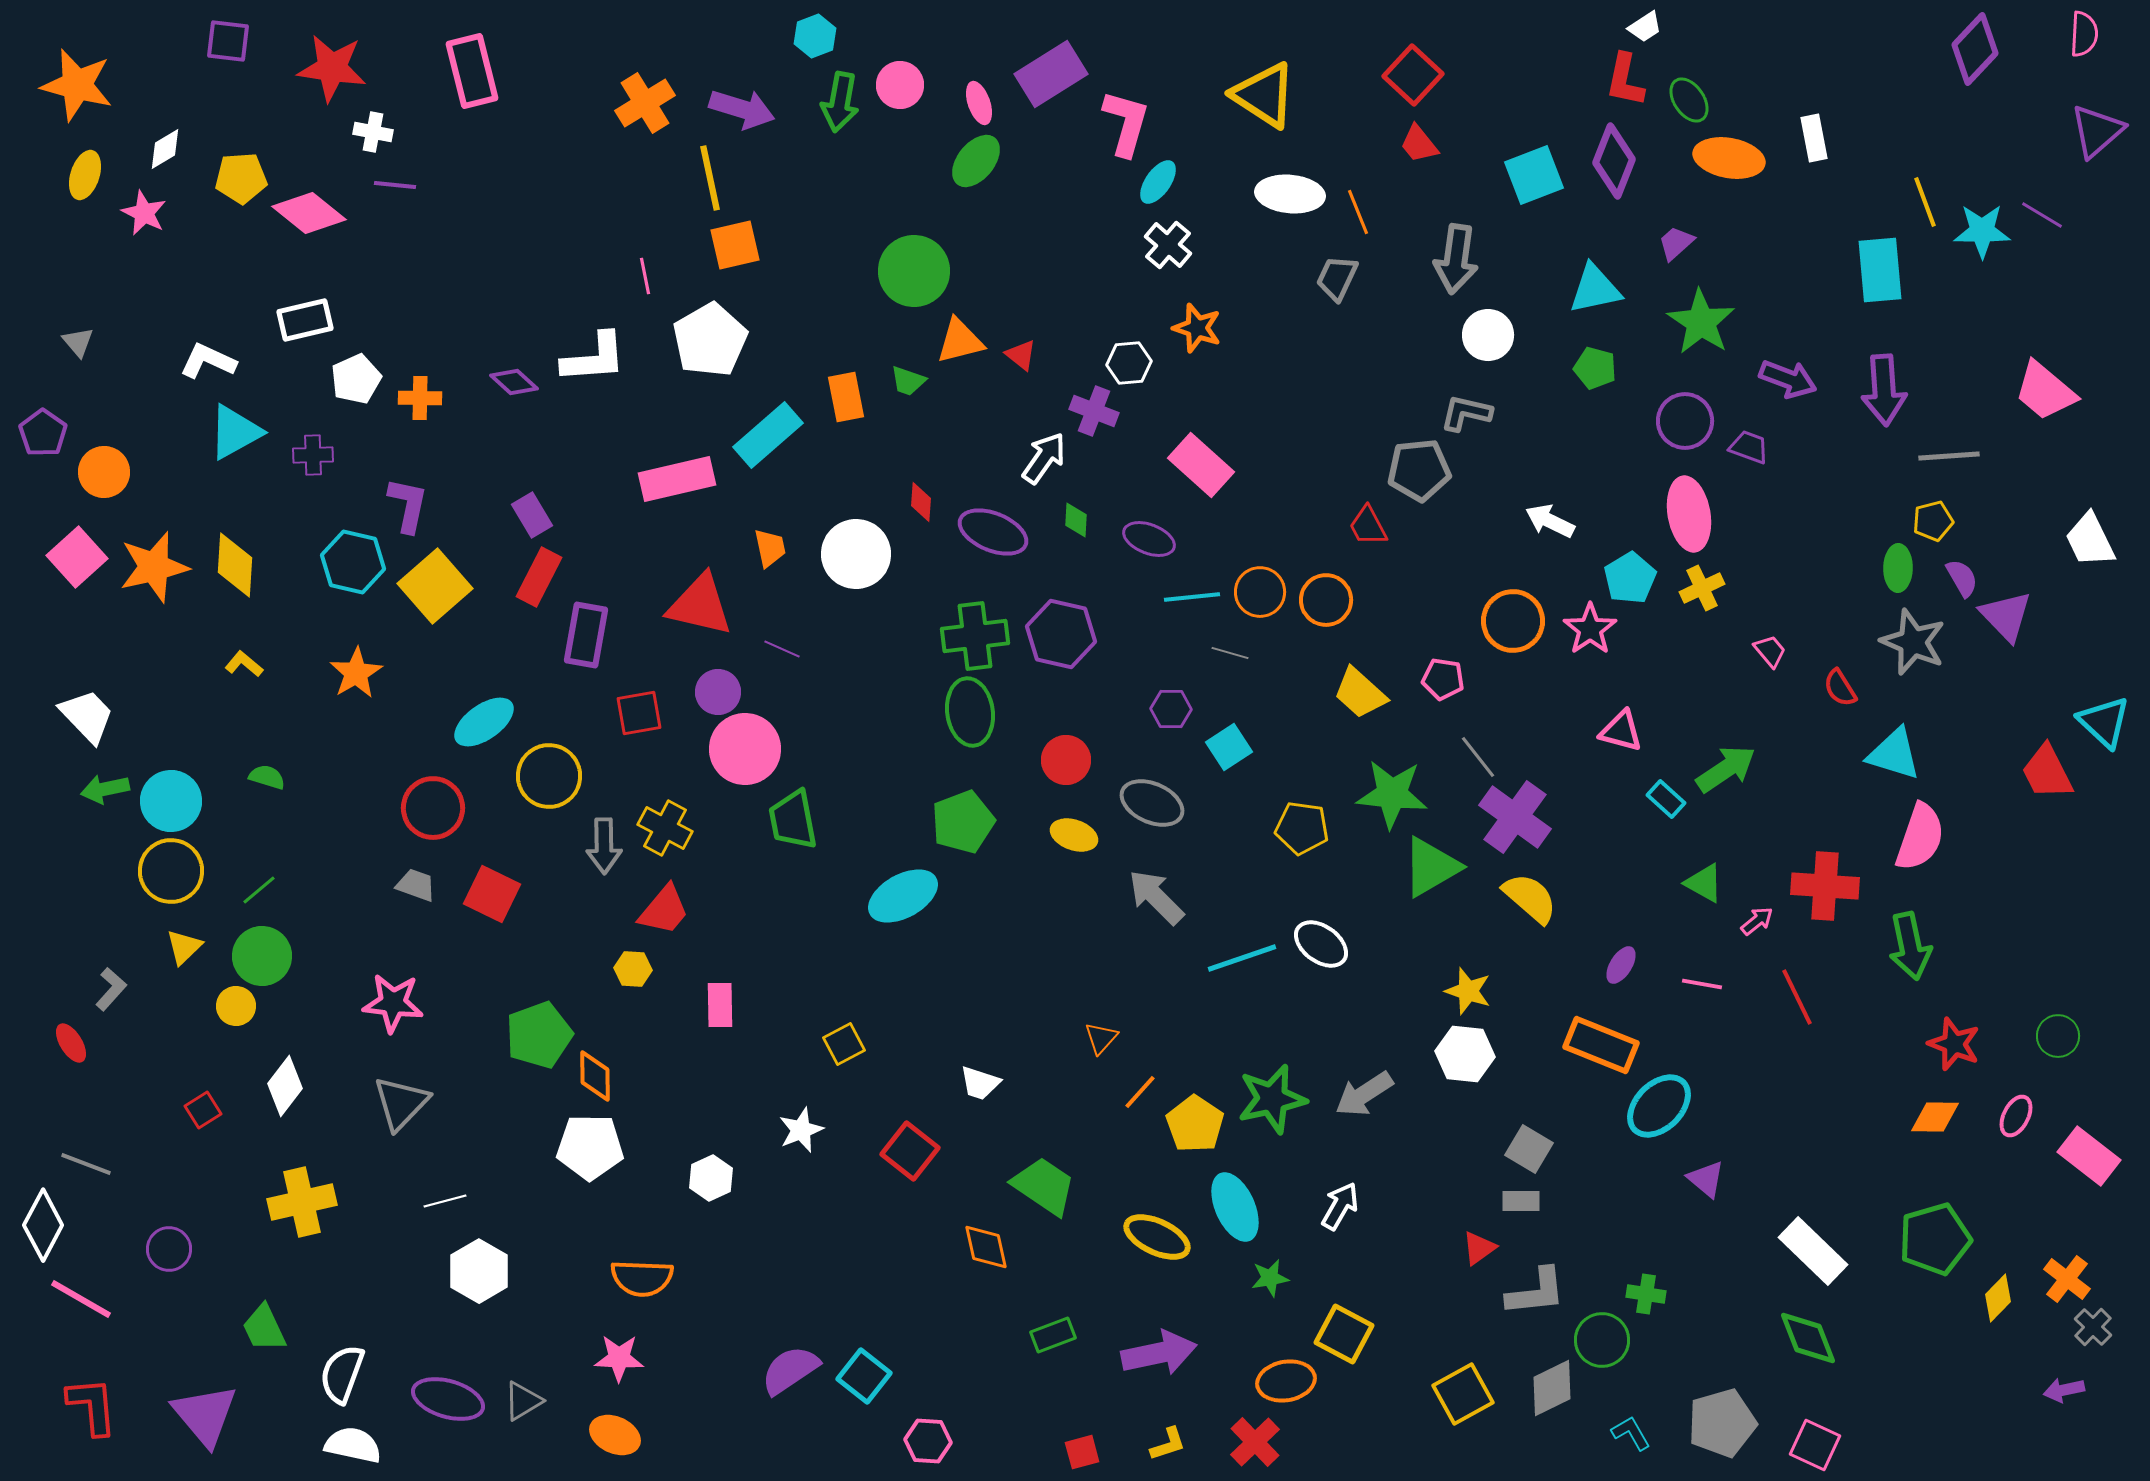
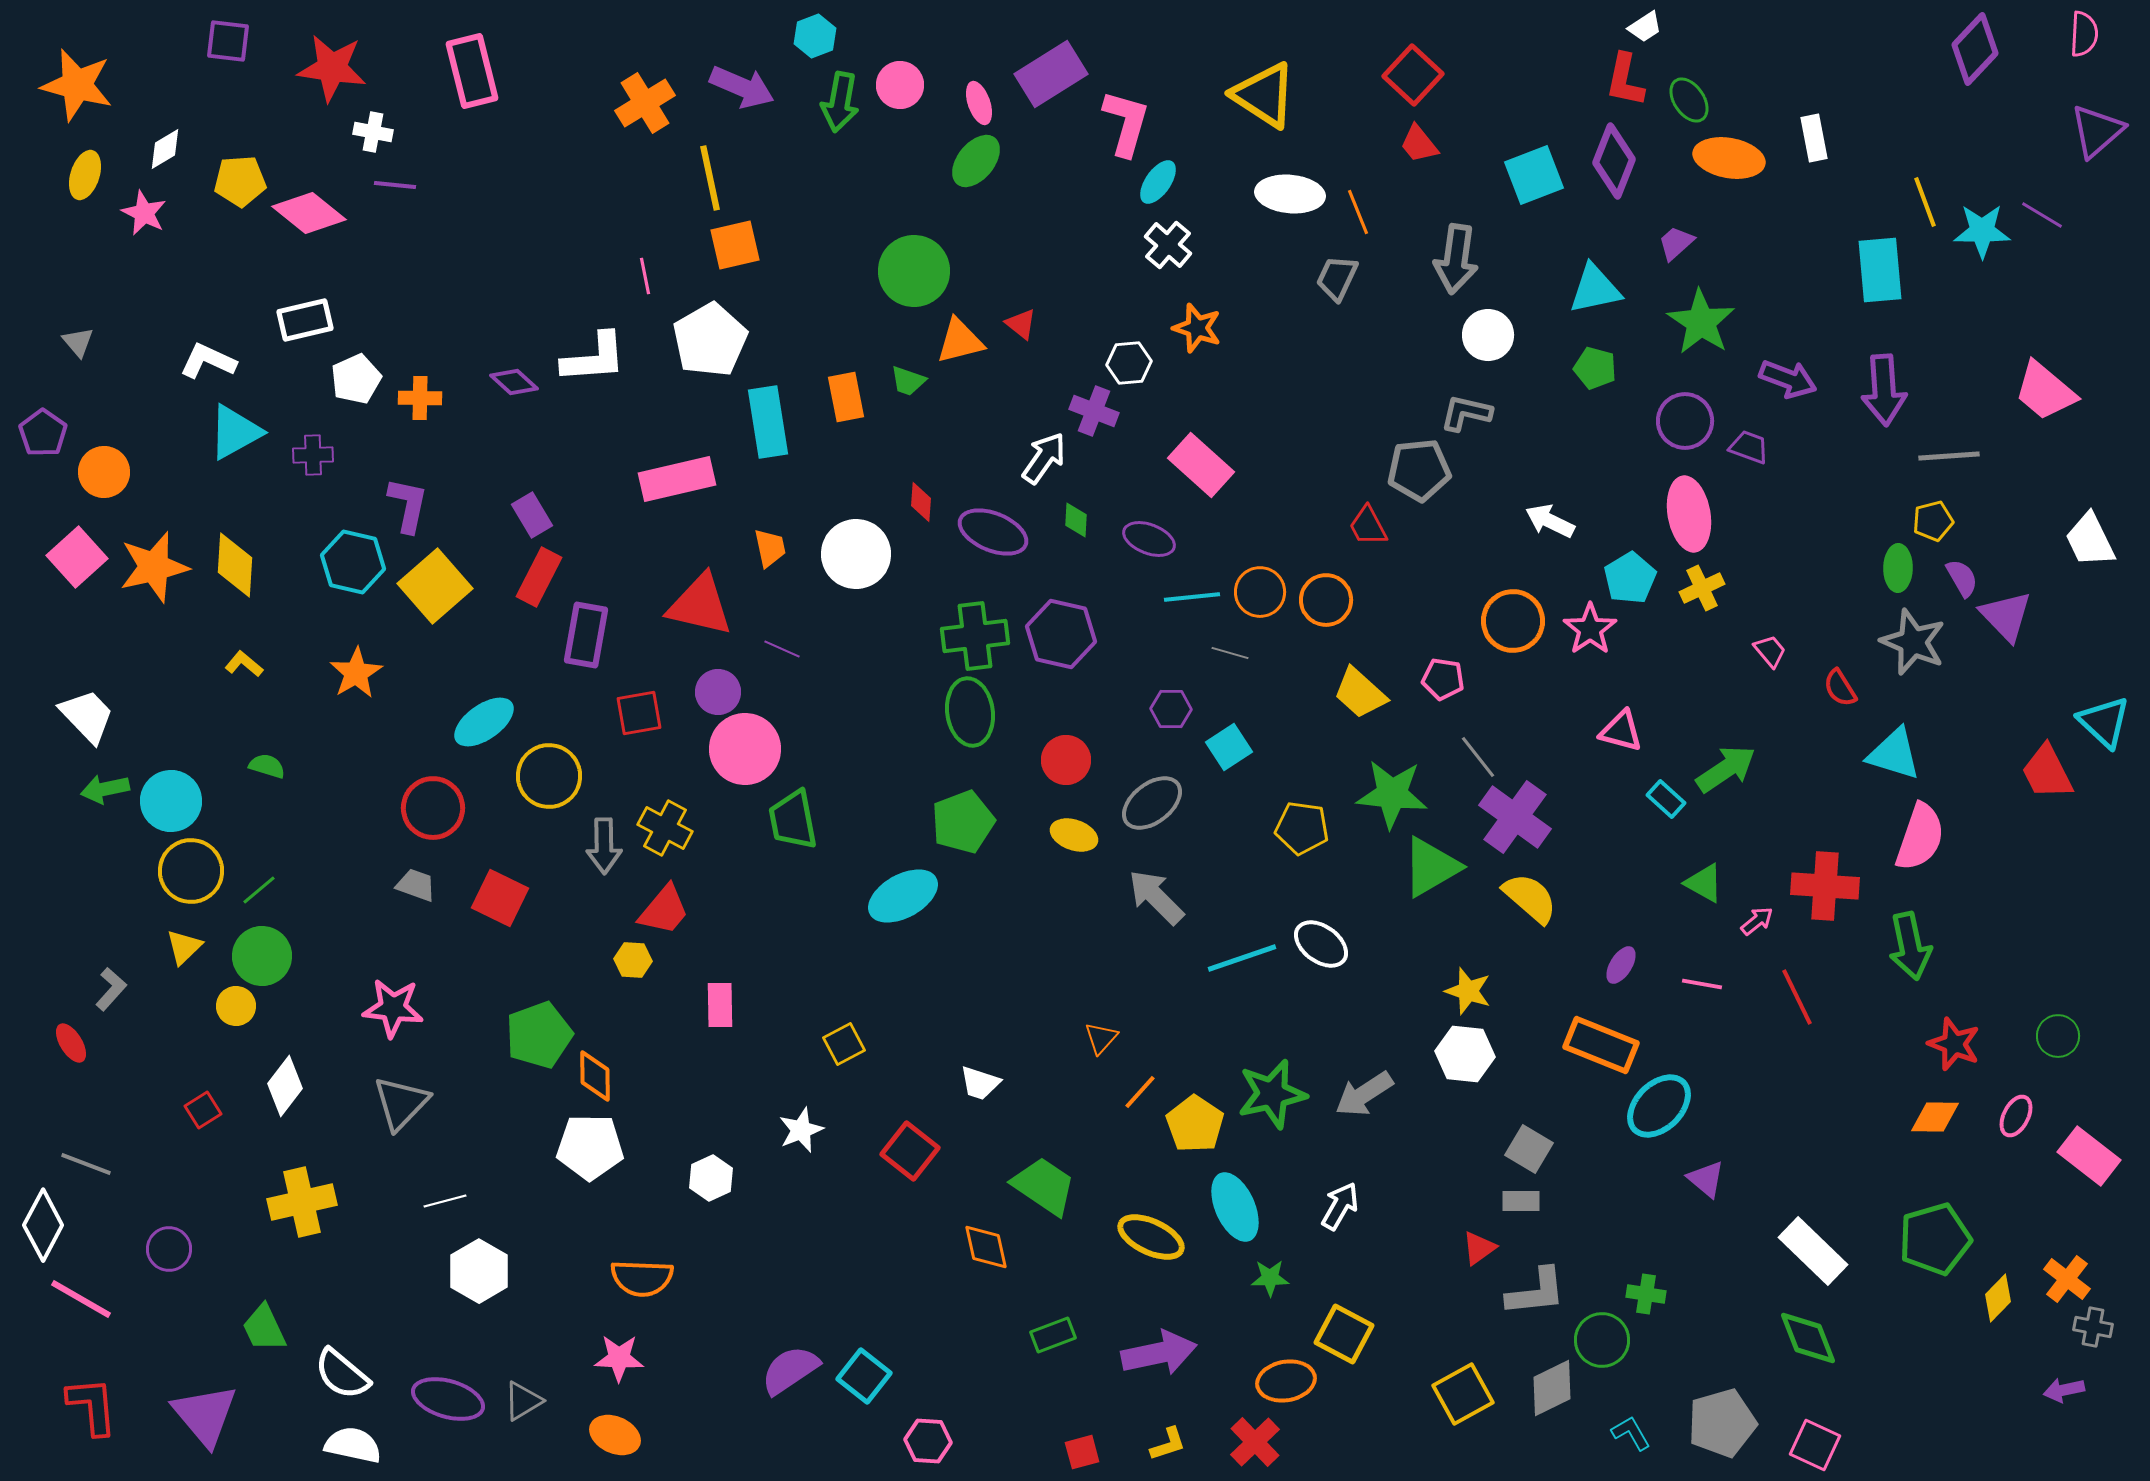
purple arrow at (742, 109): moved 22 px up; rotated 6 degrees clockwise
yellow pentagon at (241, 178): moved 1 px left, 3 px down
red triangle at (1021, 355): moved 31 px up
cyan rectangle at (768, 435): moved 13 px up; rotated 58 degrees counterclockwise
green semicircle at (267, 777): moved 11 px up
gray ellipse at (1152, 803): rotated 62 degrees counterclockwise
yellow circle at (171, 871): moved 20 px right
red square at (492, 894): moved 8 px right, 4 px down
yellow hexagon at (633, 969): moved 9 px up
pink star at (393, 1003): moved 5 px down
green star at (1272, 1099): moved 5 px up
yellow ellipse at (1157, 1237): moved 6 px left
green star at (1270, 1278): rotated 9 degrees clockwise
gray cross at (2093, 1327): rotated 33 degrees counterclockwise
white semicircle at (342, 1374): rotated 70 degrees counterclockwise
